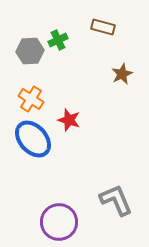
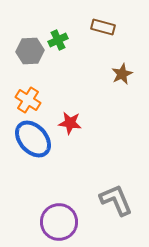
orange cross: moved 3 px left, 1 px down
red star: moved 1 px right, 3 px down; rotated 10 degrees counterclockwise
